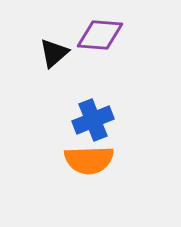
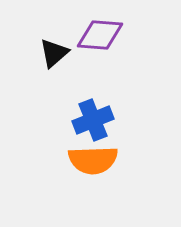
orange semicircle: moved 4 px right
